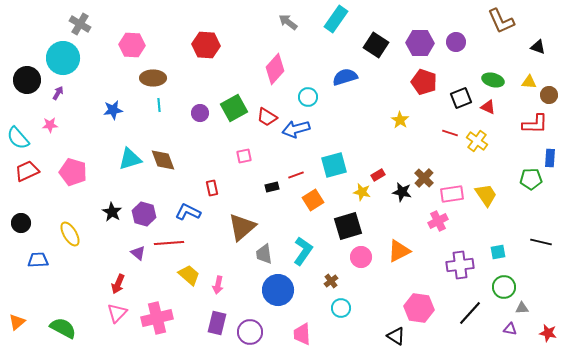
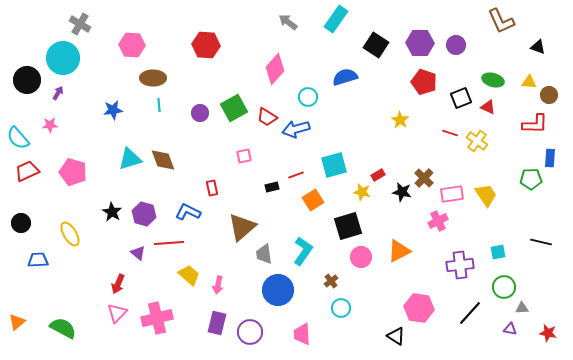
purple circle at (456, 42): moved 3 px down
